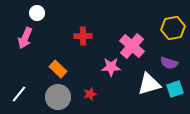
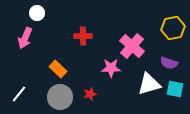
pink star: moved 1 px down
cyan square: rotated 30 degrees clockwise
gray circle: moved 2 px right
